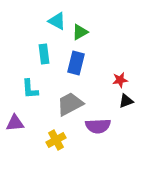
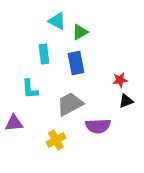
blue rectangle: rotated 25 degrees counterclockwise
purple triangle: moved 1 px left
